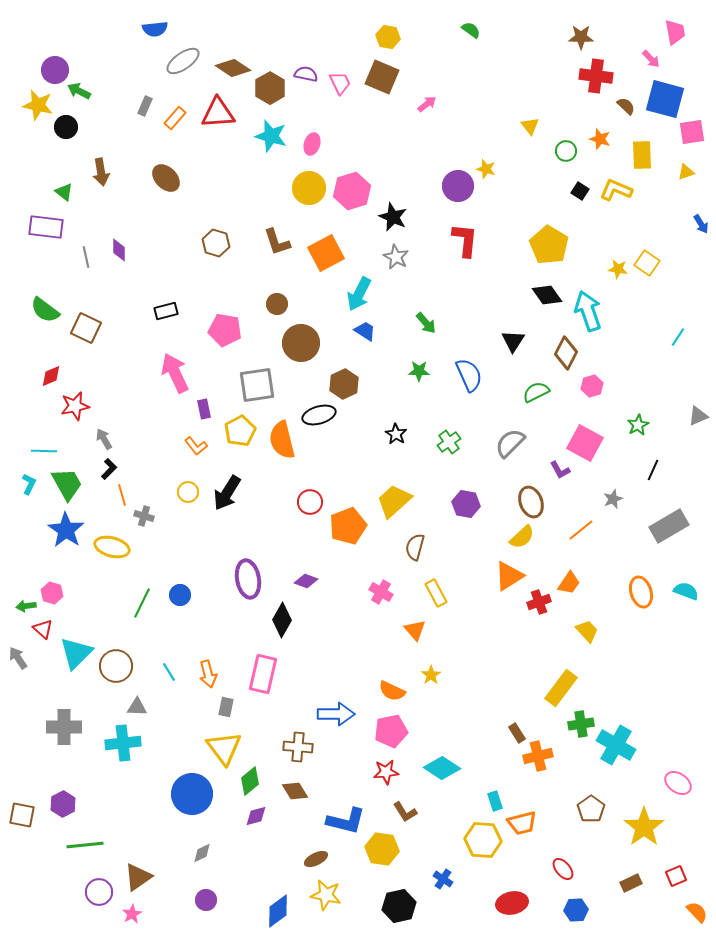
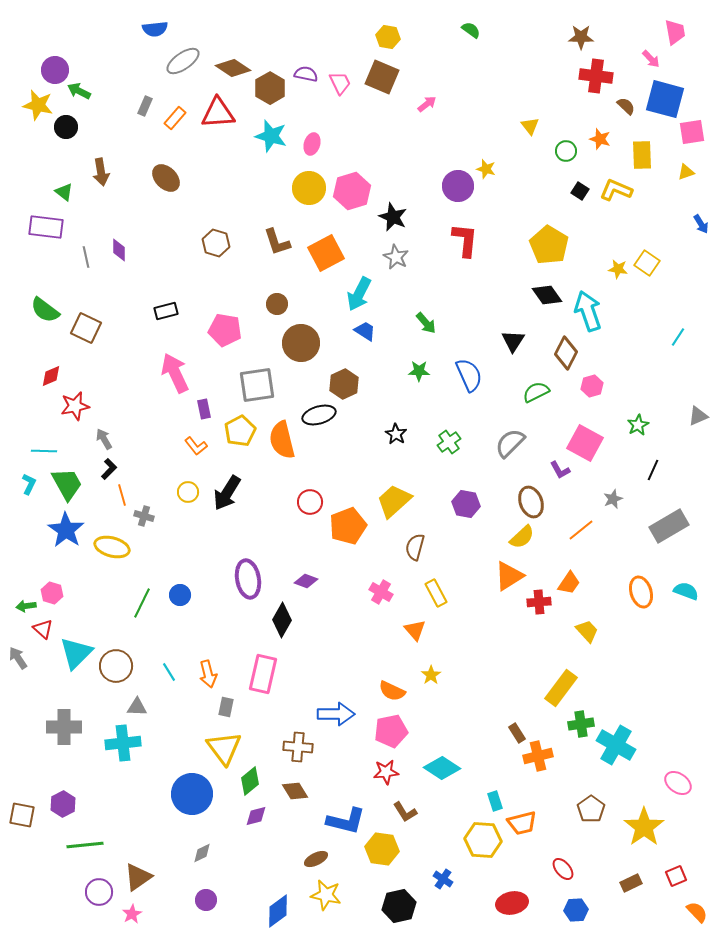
red cross at (539, 602): rotated 15 degrees clockwise
